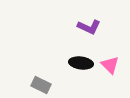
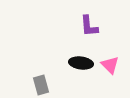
purple L-shape: moved 1 px up; rotated 60 degrees clockwise
gray rectangle: rotated 48 degrees clockwise
